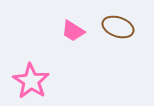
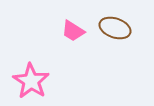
brown ellipse: moved 3 px left, 1 px down
